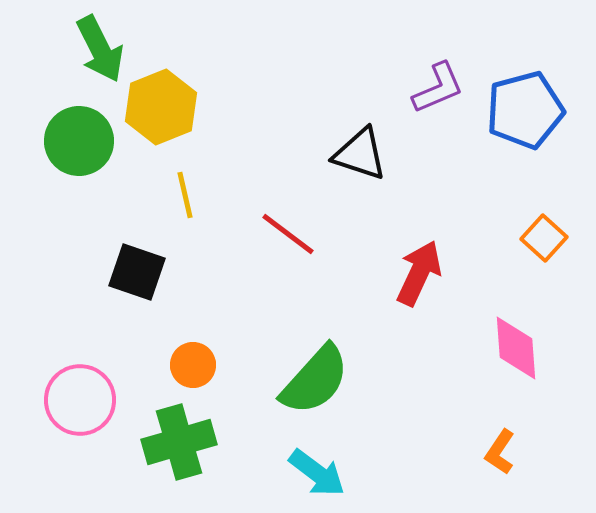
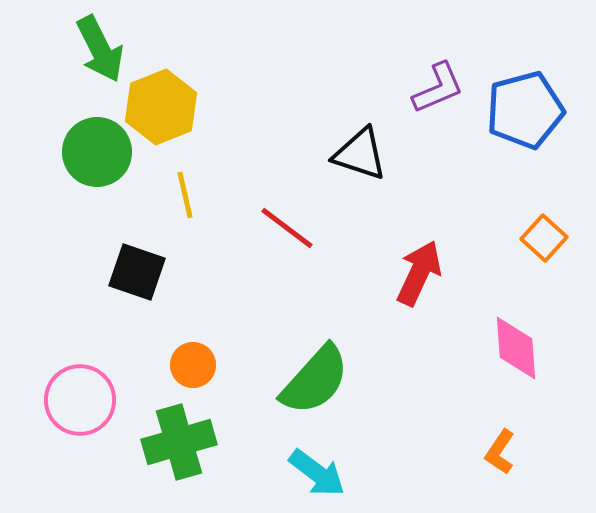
green circle: moved 18 px right, 11 px down
red line: moved 1 px left, 6 px up
